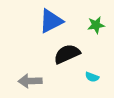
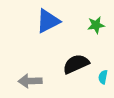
blue triangle: moved 3 px left
black semicircle: moved 9 px right, 10 px down
cyan semicircle: moved 11 px right; rotated 80 degrees clockwise
